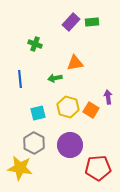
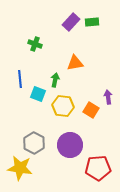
green arrow: moved 2 px down; rotated 112 degrees clockwise
yellow hexagon: moved 5 px left, 1 px up; rotated 10 degrees counterclockwise
cyan square: moved 19 px up; rotated 35 degrees clockwise
